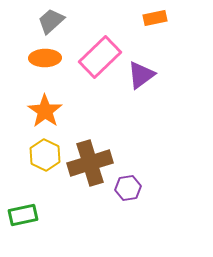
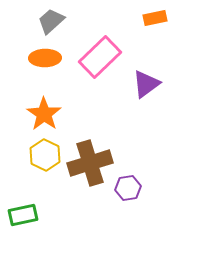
purple triangle: moved 5 px right, 9 px down
orange star: moved 1 px left, 3 px down
